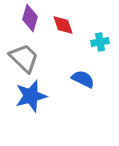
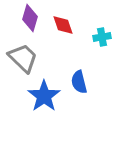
cyan cross: moved 2 px right, 5 px up
gray trapezoid: moved 1 px left
blue semicircle: moved 4 px left, 3 px down; rotated 130 degrees counterclockwise
blue star: moved 13 px right; rotated 20 degrees counterclockwise
